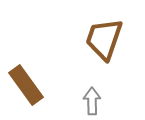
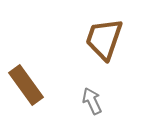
gray arrow: rotated 24 degrees counterclockwise
